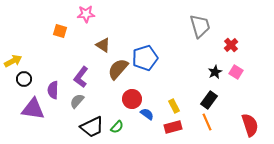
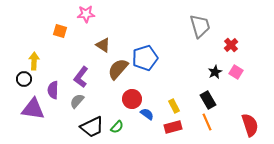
yellow arrow: moved 21 px right; rotated 60 degrees counterclockwise
black rectangle: moved 1 px left; rotated 66 degrees counterclockwise
